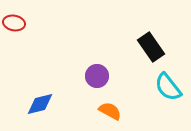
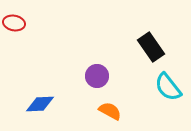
blue diamond: rotated 12 degrees clockwise
